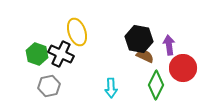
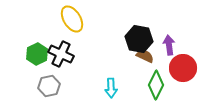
yellow ellipse: moved 5 px left, 13 px up; rotated 12 degrees counterclockwise
green hexagon: rotated 15 degrees clockwise
